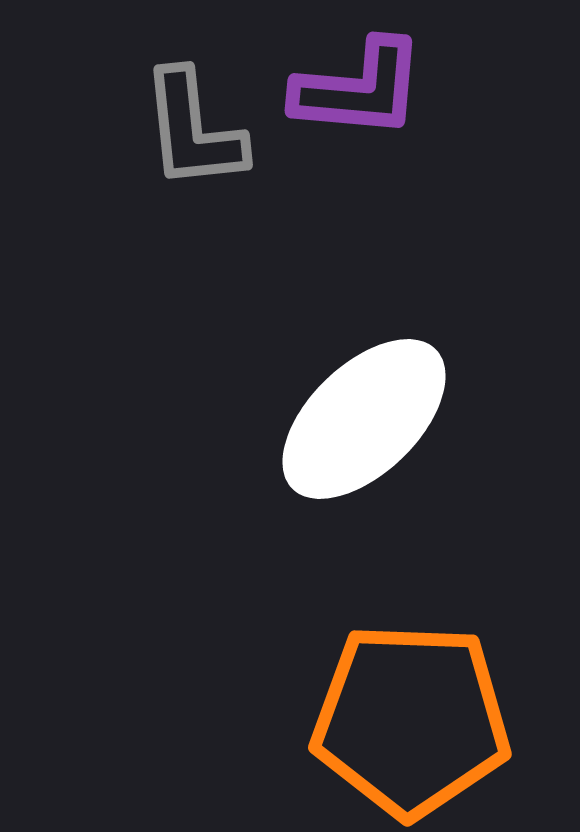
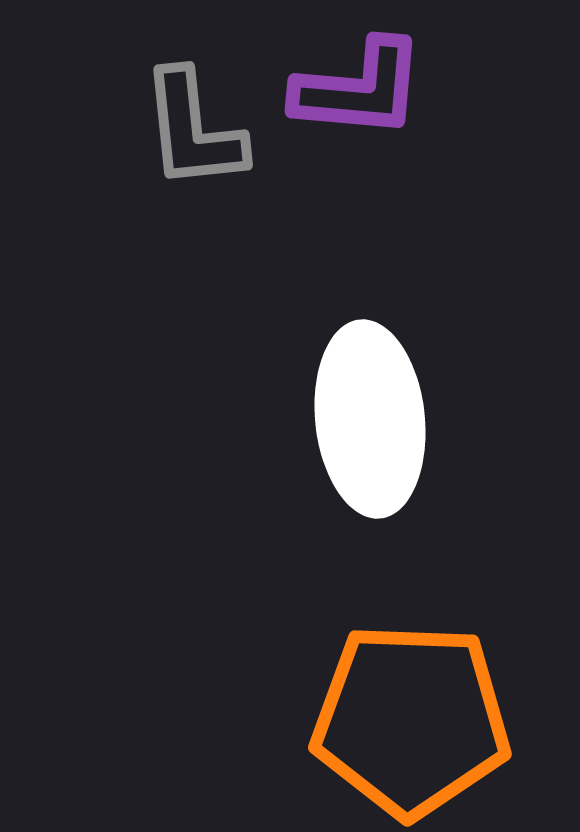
white ellipse: moved 6 px right; rotated 52 degrees counterclockwise
